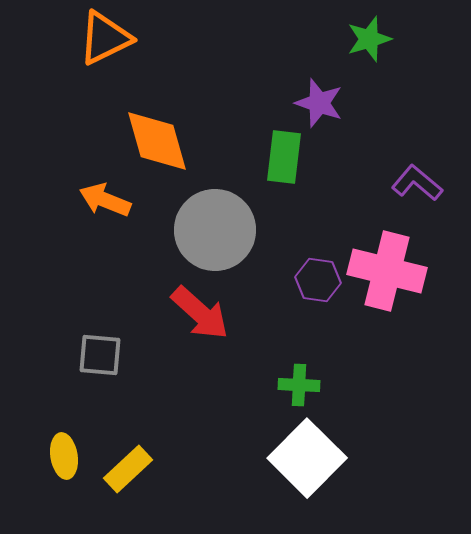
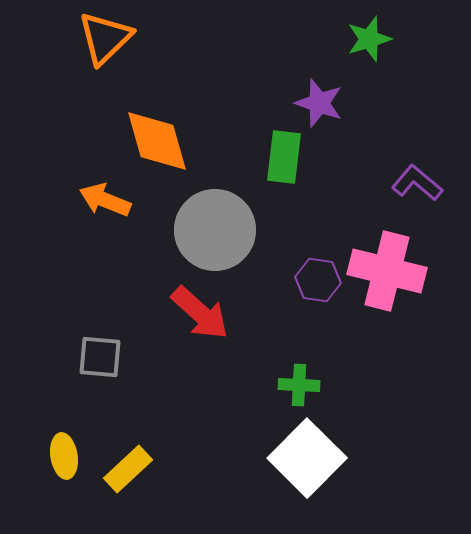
orange triangle: rotated 18 degrees counterclockwise
gray square: moved 2 px down
